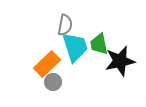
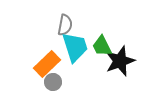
green trapezoid: moved 3 px right, 2 px down; rotated 15 degrees counterclockwise
black star: rotated 8 degrees counterclockwise
